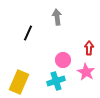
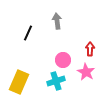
gray arrow: moved 4 px down
red arrow: moved 1 px right, 1 px down
